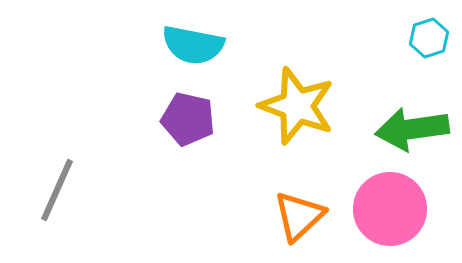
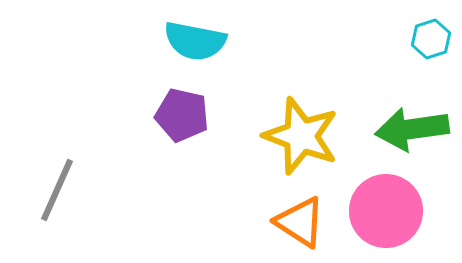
cyan hexagon: moved 2 px right, 1 px down
cyan semicircle: moved 2 px right, 4 px up
yellow star: moved 4 px right, 30 px down
purple pentagon: moved 6 px left, 4 px up
pink circle: moved 4 px left, 2 px down
orange triangle: moved 1 px right, 6 px down; rotated 44 degrees counterclockwise
